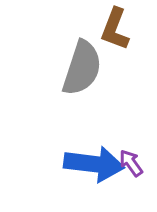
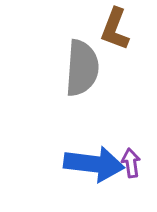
gray semicircle: rotated 14 degrees counterclockwise
purple arrow: rotated 28 degrees clockwise
